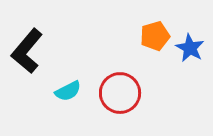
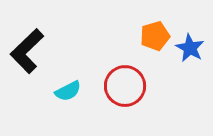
black L-shape: rotated 6 degrees clockwise
red circle: moved 5 px right, 7 px up
